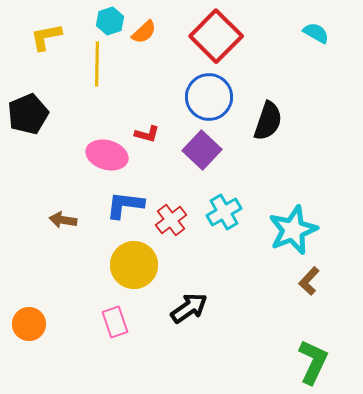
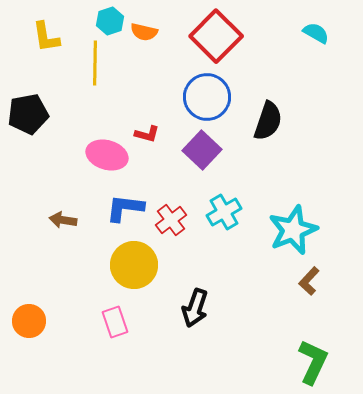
orange semicircle: rotated 56 degrees clockwise
yellow L-shape: rotated 88 degrees counterclockwise
yellow line: moved 2 px left, 1 px up
blue circle: moved 2 px left
black pentagon: rotated 12 degrees clockwise
blue L-shape: moved 3 px down
black arrow: moved 6 px right; rotated 144 degrees clockwise
orange circle: moved 3 px up
